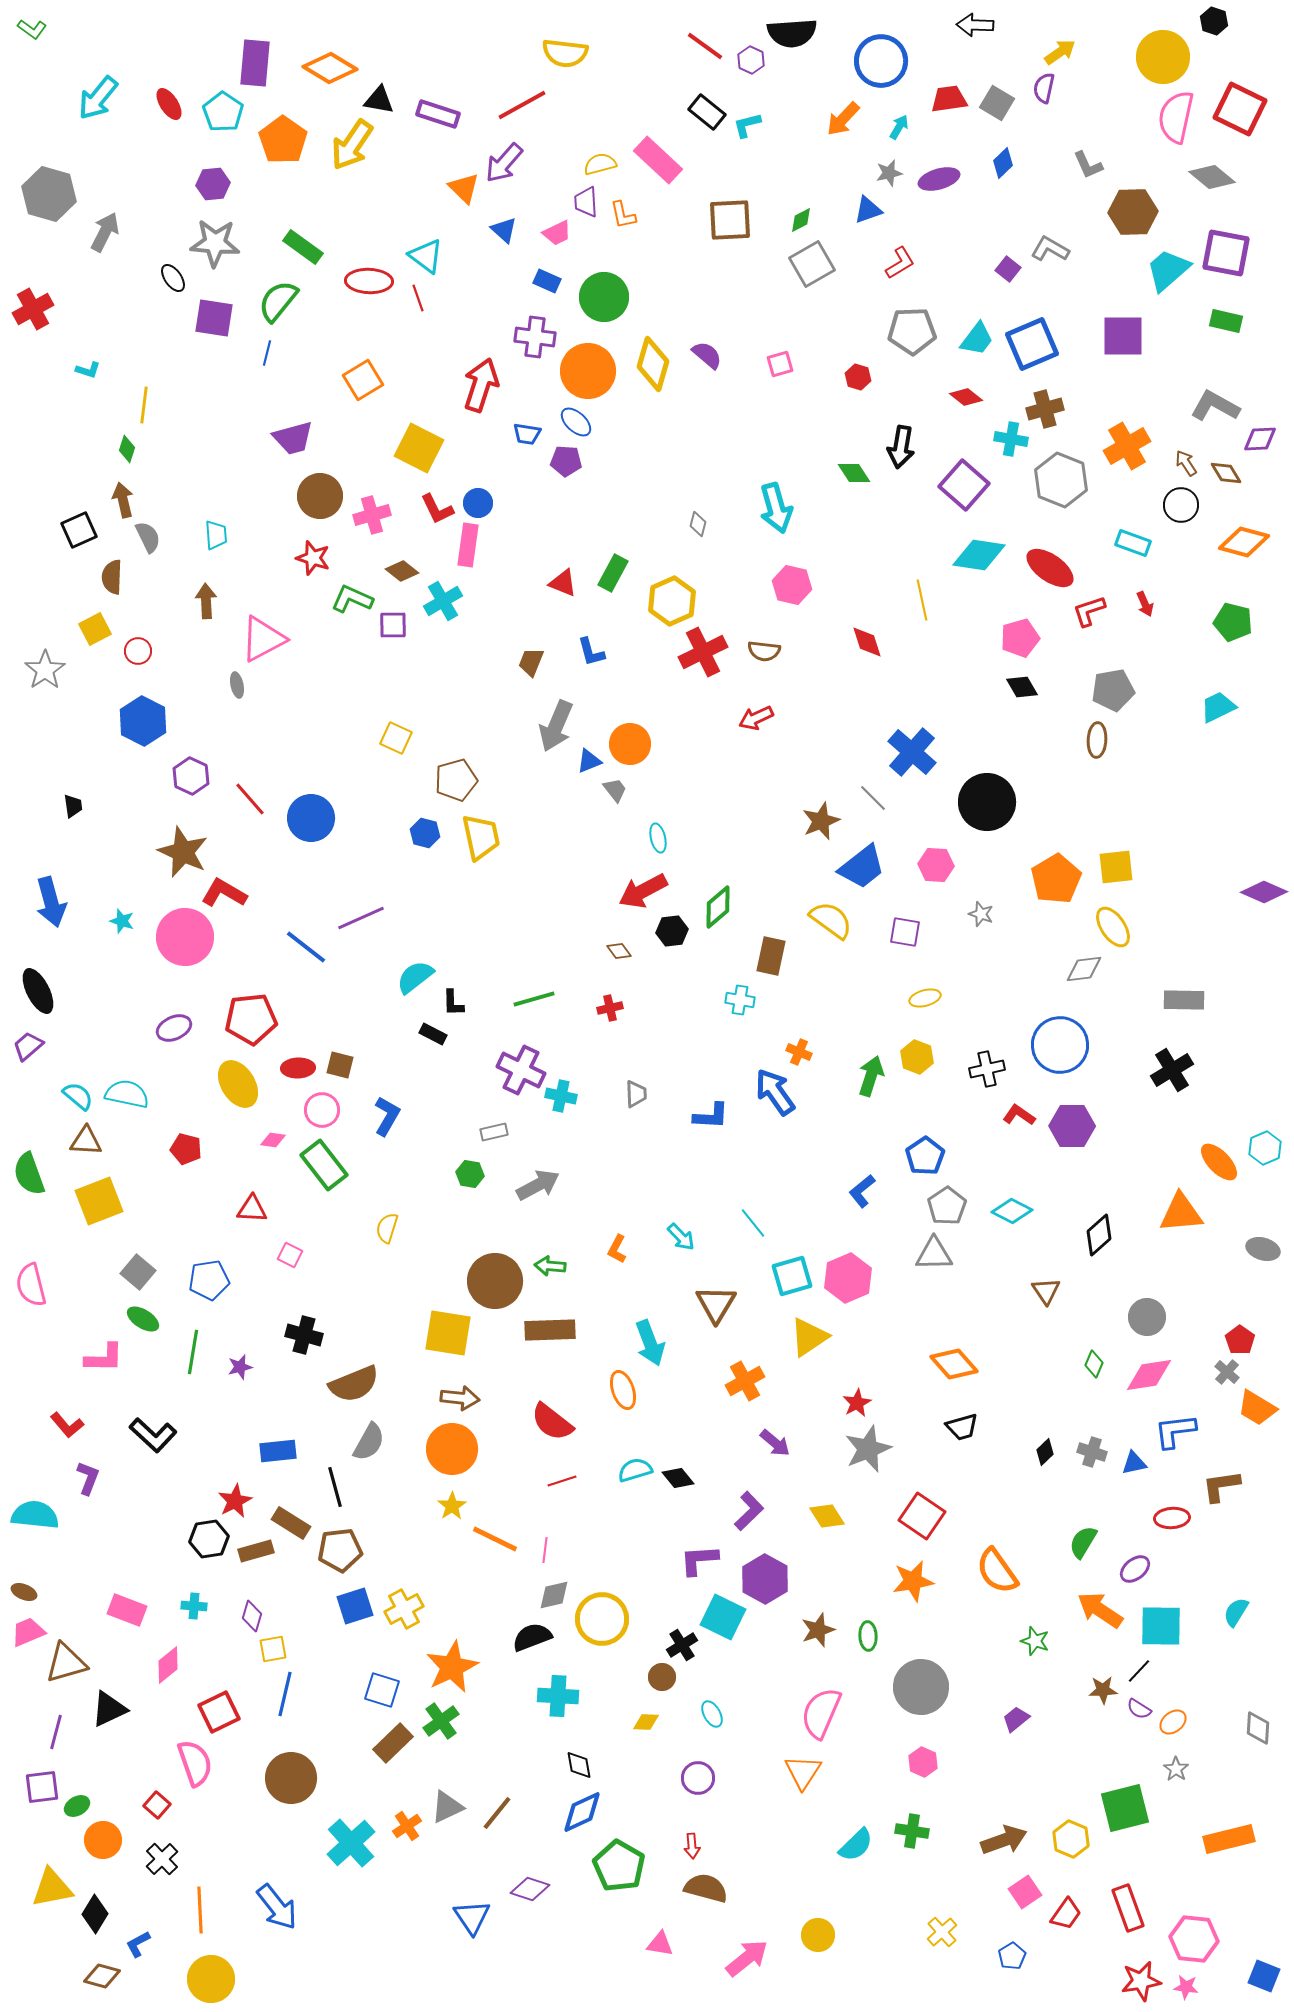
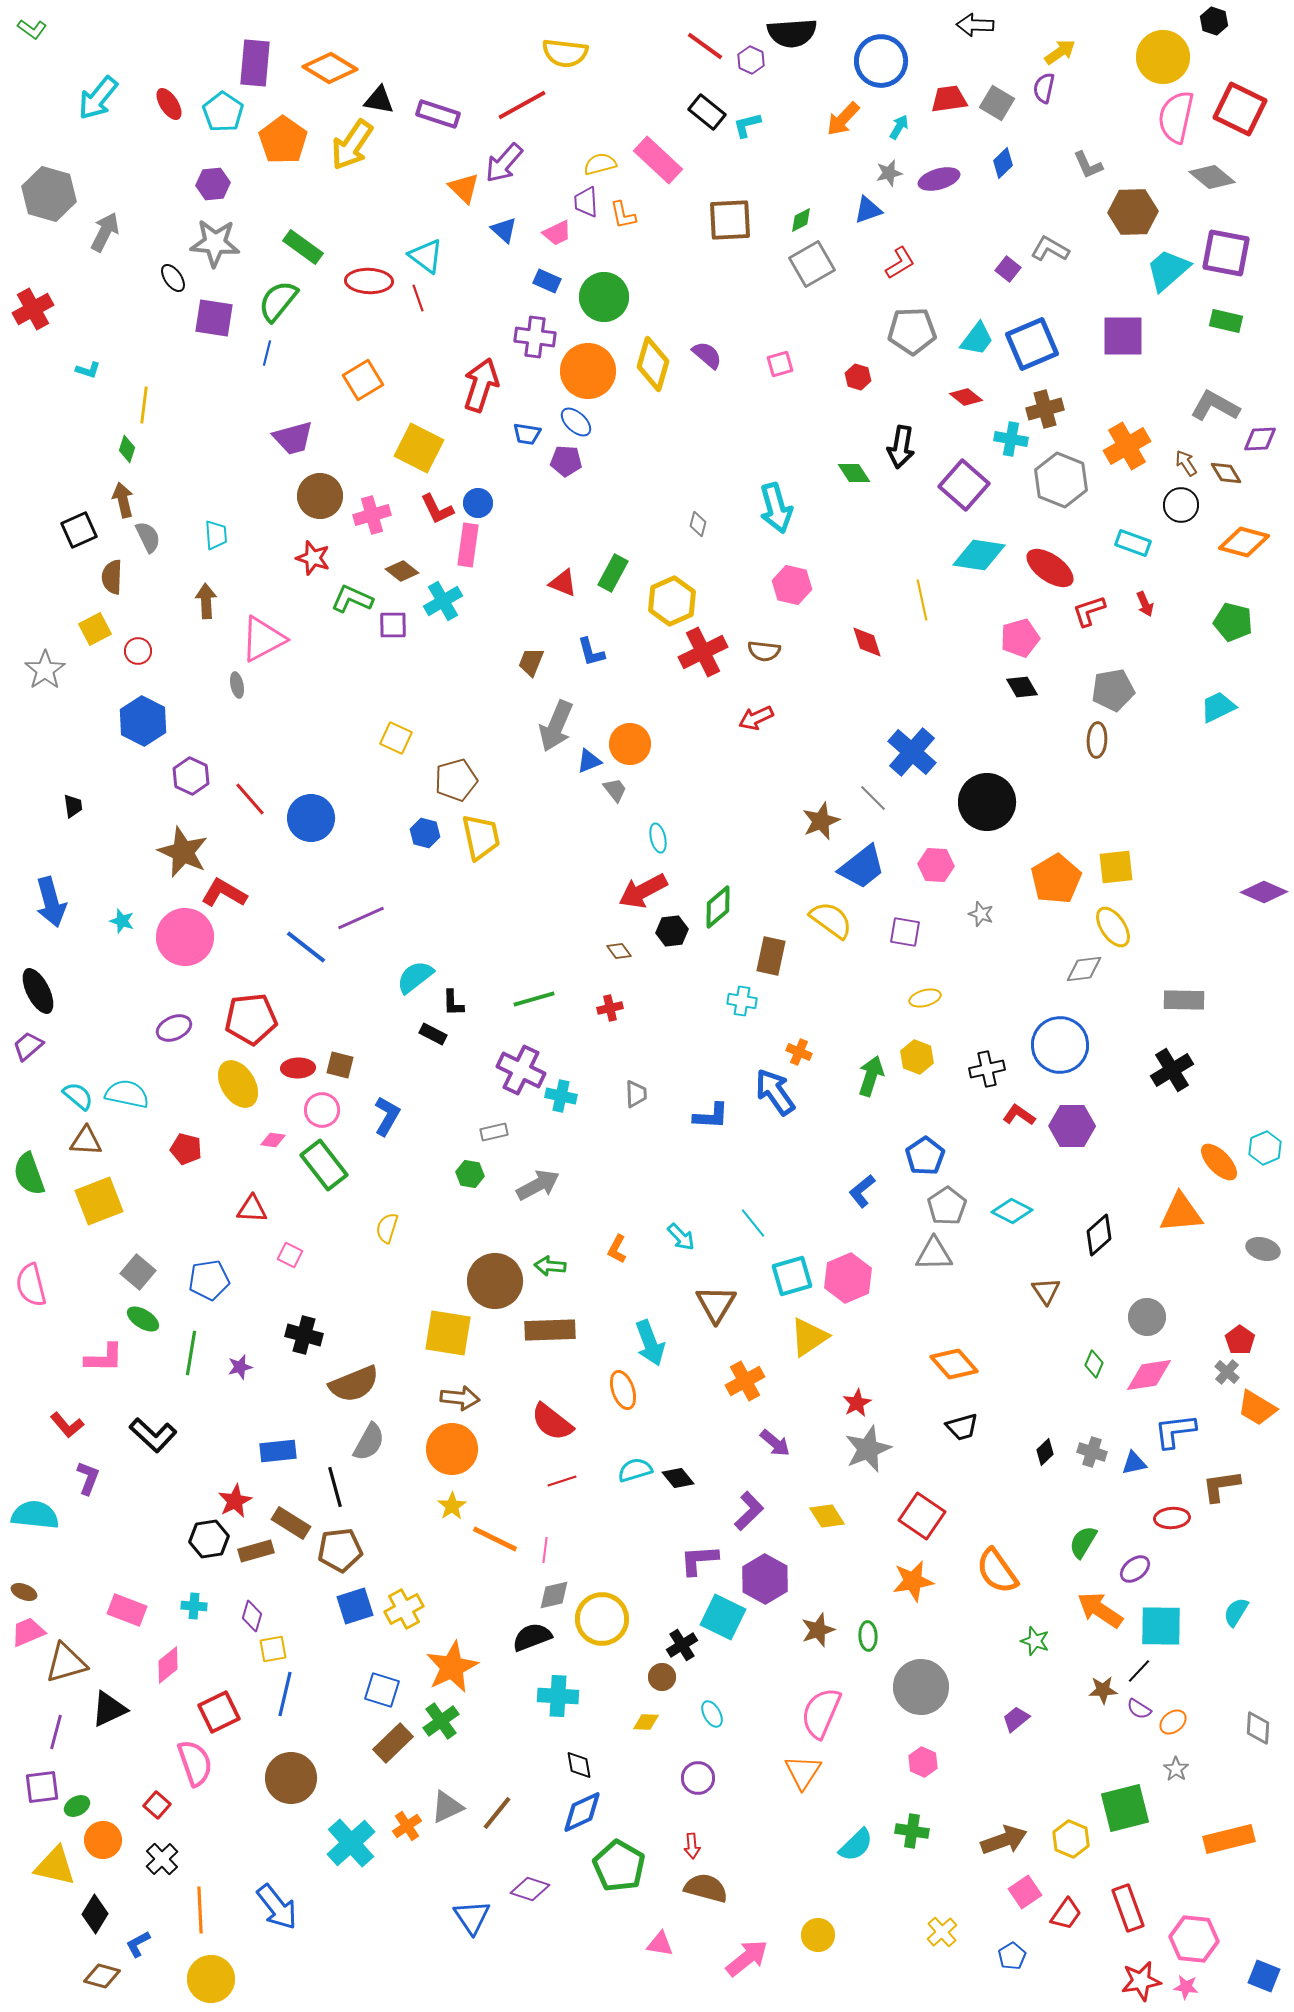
cyan cross at (740, 1000): moved 2 px right, 1 px down
green line at (193, 1352): moved 2 px left, 1 px down
yellow triangle at (52, 1888): moved 3 px right, 22 px up; rotated 24 degrees clockwise
